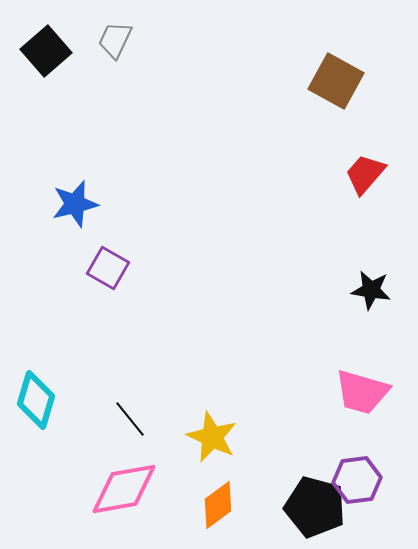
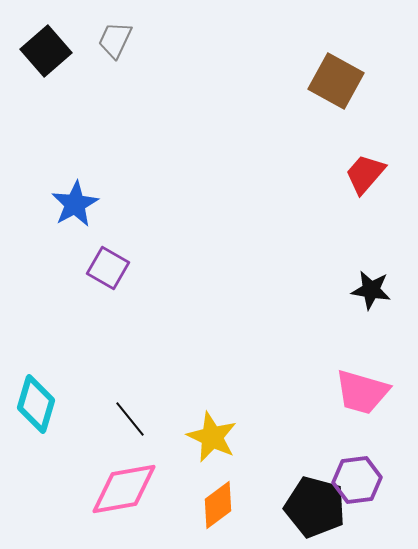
blue star: rotated 15 degrees counterclockwise
cyan diamond: moved 4 px down
